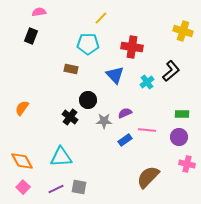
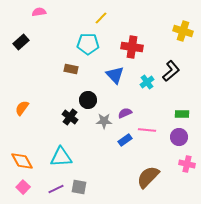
black rectangle: moved 10 px left, 6 px down; rotated 28 degrees clockwise
